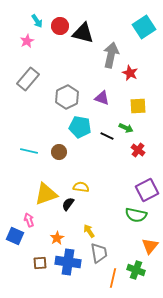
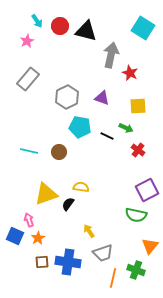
cyan square: moved 1 px left, 1 px down; rotated 25 degrees counterclockwise
black triangle: moved 3 px right, 2 px up
orange star: moved 19 px left
gray trapezoid: moved 4 px right; rotated 80 degrees clockwise
brown square: moved 2 px right, 1 px up
